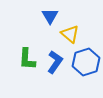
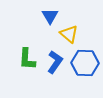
yellow triangle: moved 1 px left
blue hexagon: moved 1 px left, 1 px down; rotated 20 degrees clockwise
